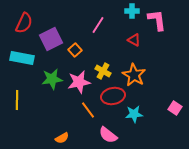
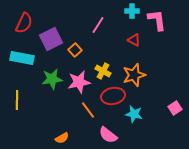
orange star: rotated 25 degrees clockwise
pink square: rotated 24 degrees clockwise
cyan star: rotated 18 degrees clockwise
